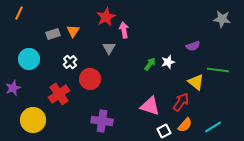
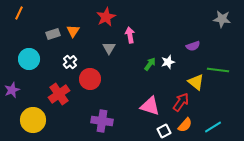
pink arrow: moved 6 px right, 5 px down
purple star: moved 1 px left, 2 px down
